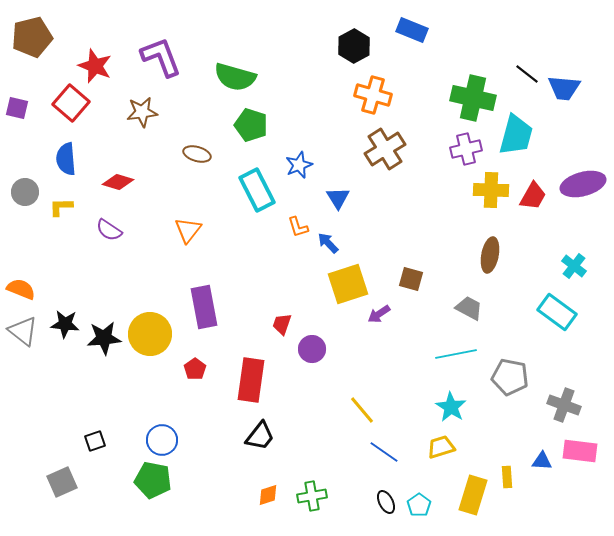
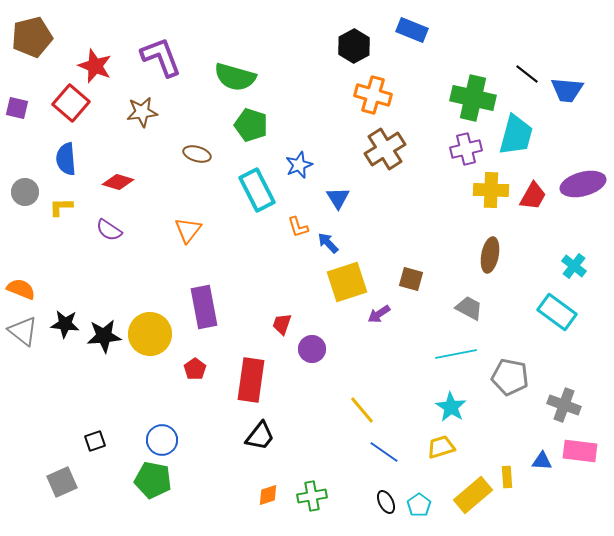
blue trapezoid at (564, 88): moved 3 px right, 2 px down
yellow square at (348, 284): moved 1 px left, 2 px up
black star at (104, 338): moved 2 px up
yellow rectangle at (473, 495): rotated 33 degrees clockwise
